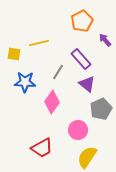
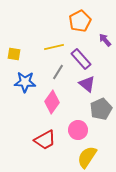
orange pentagon: moved 2 px left
yellow line: moved 15 px right, 4 px down
red trapezoid: moved 3 px right, 8 px up
